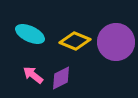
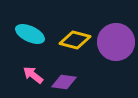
yellow diamond: moved 1 px up; rotated 8 degrees counterclockwise
purple diamond: moved 3 px right, 4 px down; rotated 35 degrees clockwise
